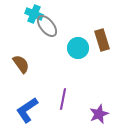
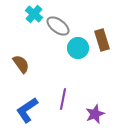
cyan cross: rotated 18 degrees clockwise
gray ellipse: moved 11 px right; rotated 15 degrees counterclockwise
purple star: moved 4 px left
